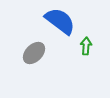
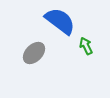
green arrow: rotated 30 degrees counterclockwise
